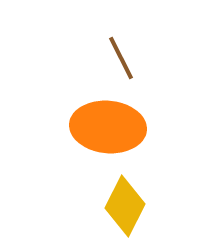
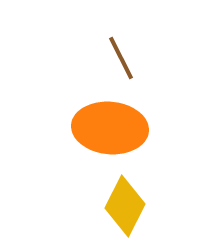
orange ellipse: moved 2 px right, 1 px down
